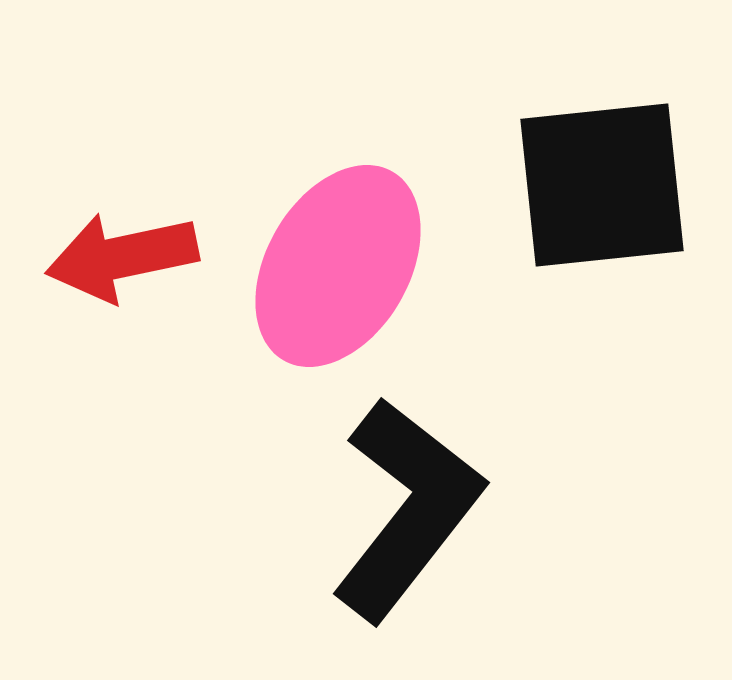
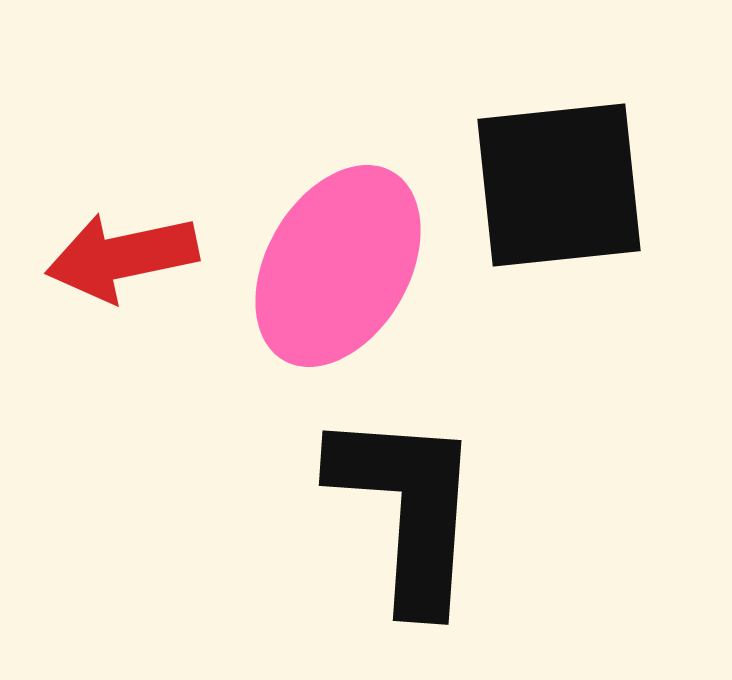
black square: moved 43 px left
black L-shape: rotated 34 degrees counterclockwise
